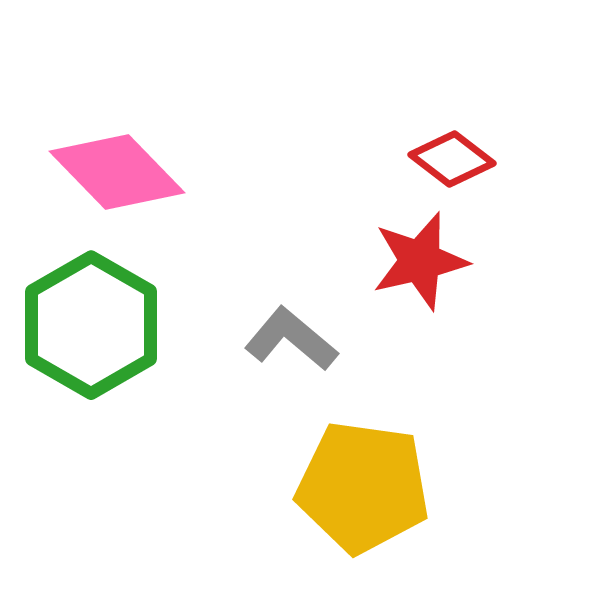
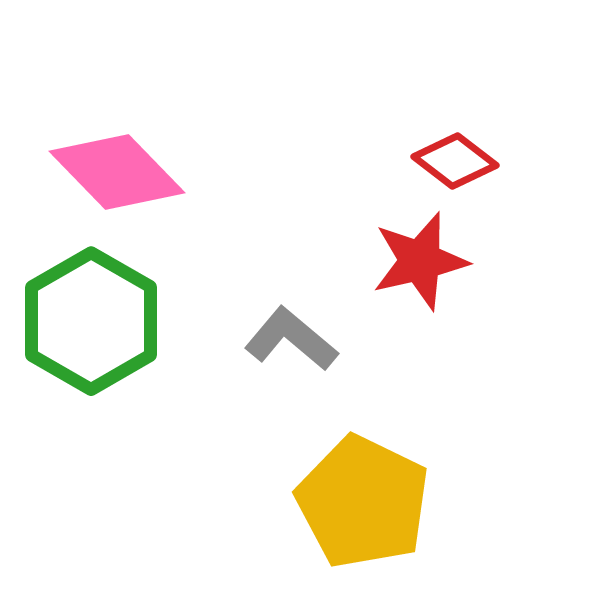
red diamond: moved 3 px right, 2 px down
green hexagon: moved 4 px up
yellow pentagon: moved 15 px down; rotated 18 degrees clockwise
